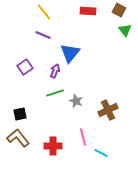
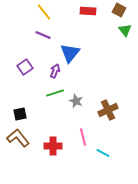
cyan line: moved 2 px right
